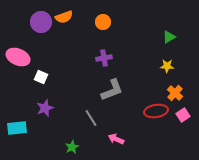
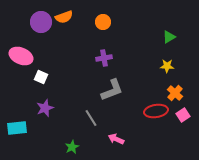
pink ellipse: moved 3 px right, 1 px up
